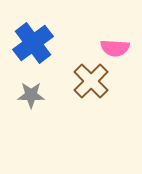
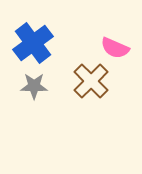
pink semicircle: rotated 20 degrees clockwise
gray star: moved 3 px right, 9 px up
